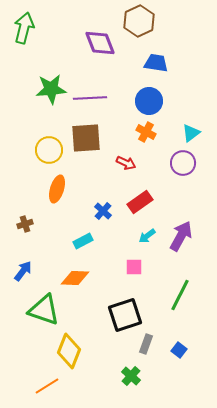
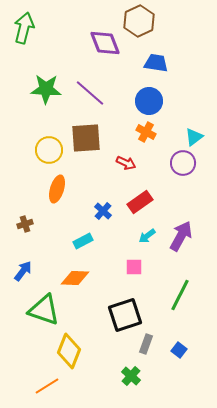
purple diamond: moved 5 px right
green star: moved 5 px left; rotated 8 degrees clockwise
purple line: moved 5 px up; rotated 44 degrees clockwise
cyan triangle: moved 3 px right, 4 px down
